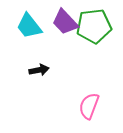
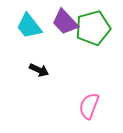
green pentagon: moved 1 px left, 2 px down; rotated 8 degrees counterclockwise
black arrow: rotated 36 degrees clockwise
